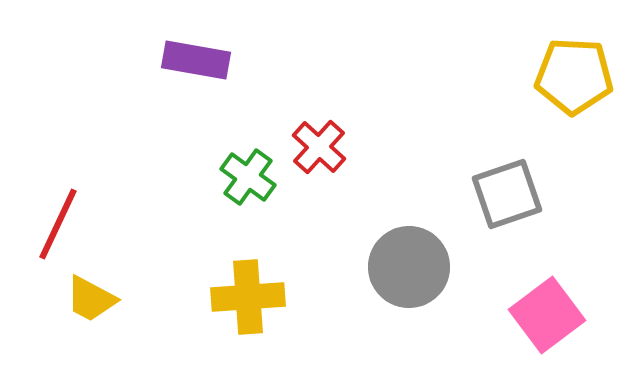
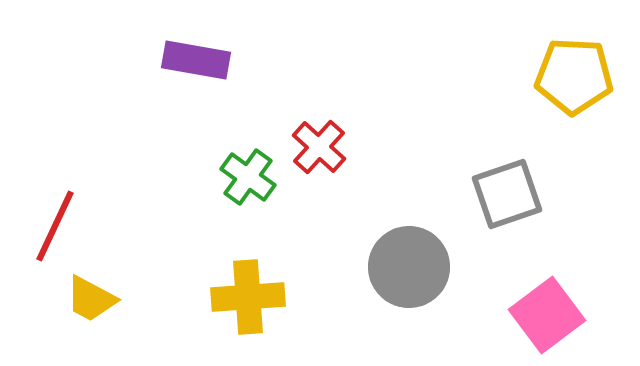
red line: moved 3 px left, 2 px down
